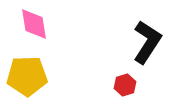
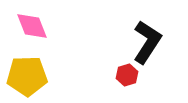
pink diamond: moved 2 px left, 2 px down; rotated 12 degrees counterclockwise
red hexagon: moved 2 px right, 10 px up
